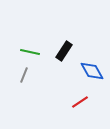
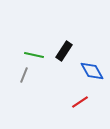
green line: moved 4 px right, 3 px down
